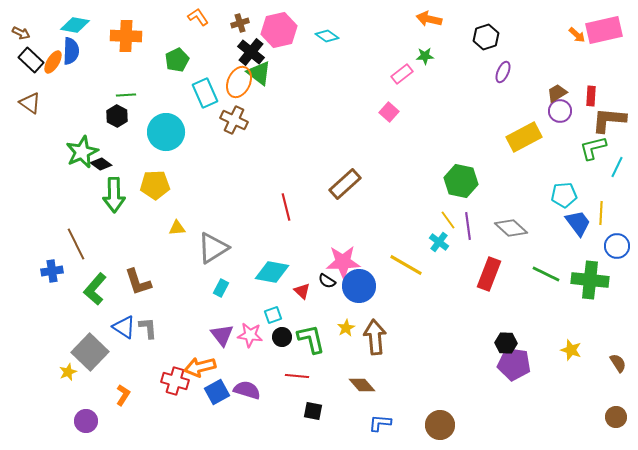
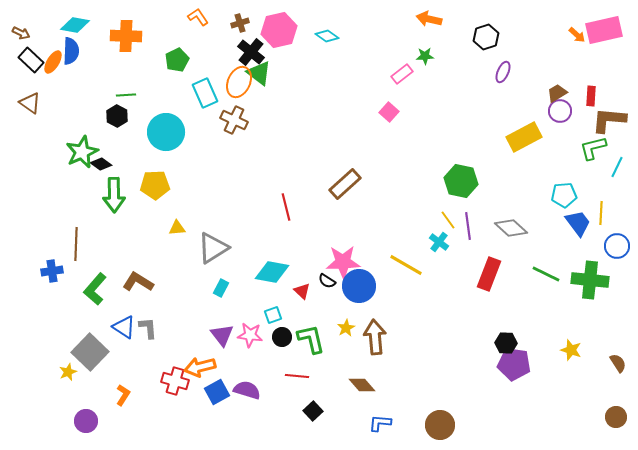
brown line at (76, 244): rotated 28 degrees clockwise
brown L-shape at (138, 282): rotated 140 degrees clockwise
black square at (313, 411): rotated 36 degrees clockwise
